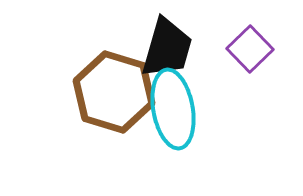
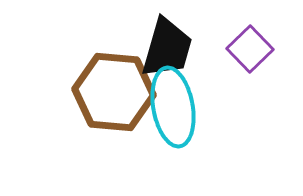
brown hexagon: rotated 12 degrees counterclockwise
cyan ellipse: moved 2 px up
